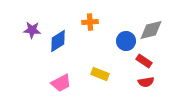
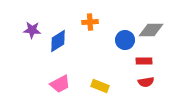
gray diamond: rotated 15 degrees clockwise
blue circle: moved 1 px left, 1 px up
red rectangle: rotated 35 degrees counterclockwise
yellow rectangle: moved 12 px down
pink trapezoid: moved 1 px left, 1 px down
